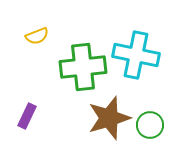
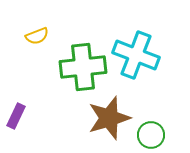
cyan cross: rotated 9 degrees clockwise
purple rectangle: moved 11 px left
green circle: moved 1 px right, 10 px down
